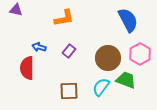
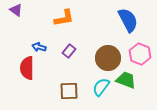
purple triangle: rotated 24 degrees clockwise
pink hexagon: rotated 10 degrees counterclockwise
